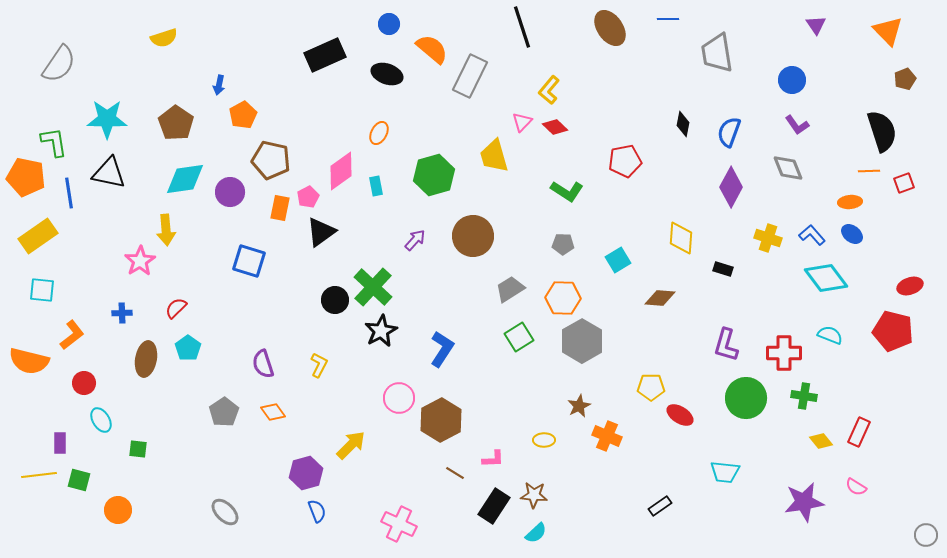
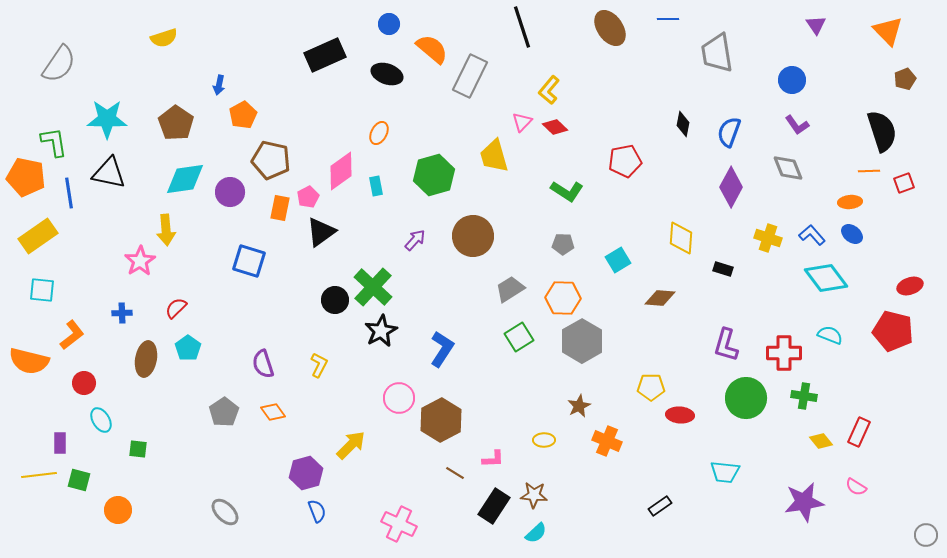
red ellipse at (680, 415): rotated 28 degrees counterclockwise
orange cross at (607, 436): moved 5 px down
